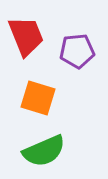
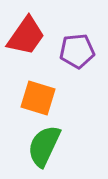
red trapezoid: rotated 57 degrees clockwise
green semicircle: moved 5 px up; rotated 138 degrees clockwise
